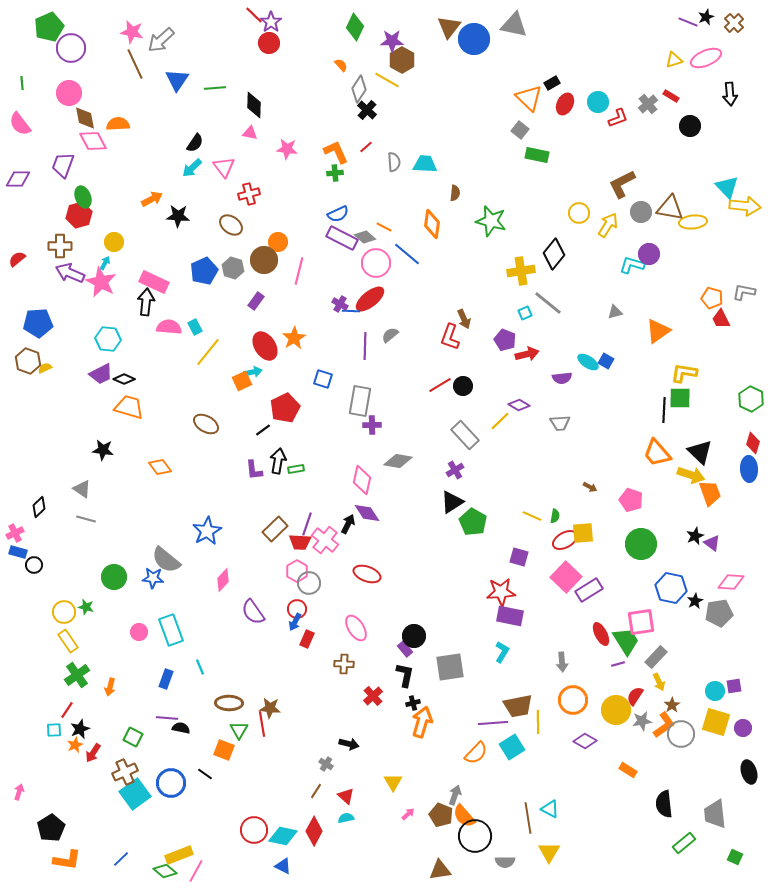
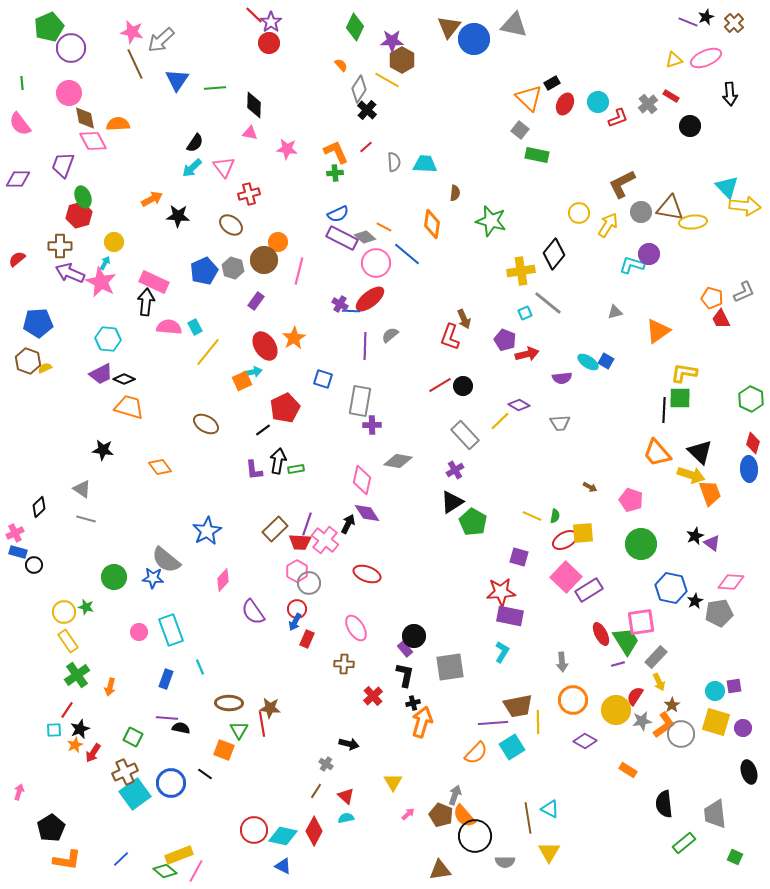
gray L-shape at (744, 292): rotated 145 degrees clockwise
